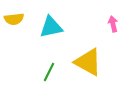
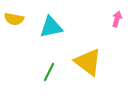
yellow semicircle: rotated 18 degrees clockwise
pink arrow: moved 4 px right, 5 px up; rotated 28 degrees clockwise
yellow triangle: rotated 8 degrees clockwise
